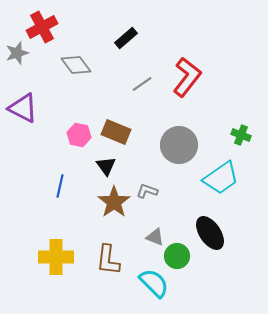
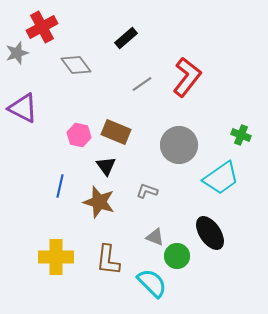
brown star: moved 15 px left; rotated 20 degrees counterclockwise
cyan semicircle: moved 2 px left
